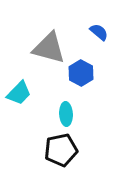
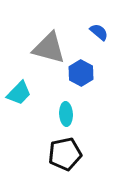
black pentagon: moved 4 px right, 4 px down
